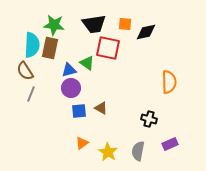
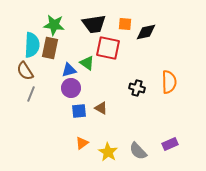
black cross: moved 12 px left, 31 px up
gray semicircle: rotated 54 degrees counterclockwise
